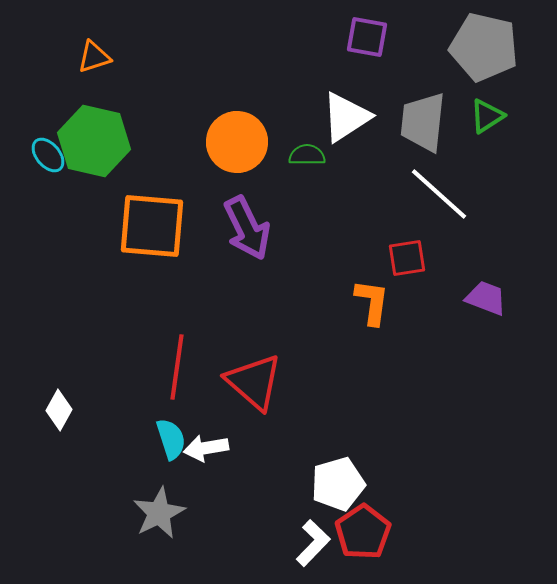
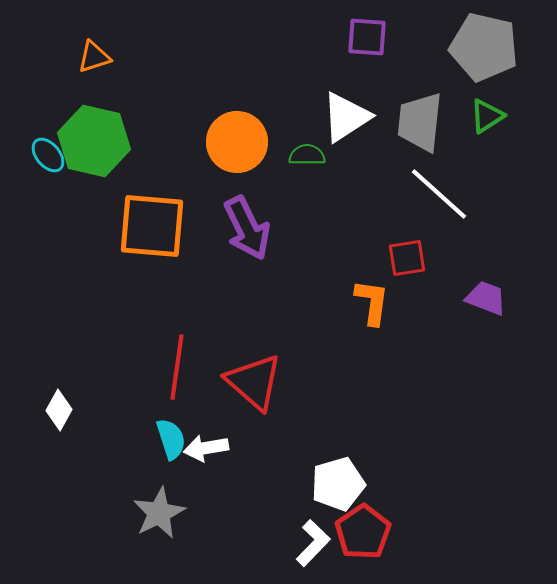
purple square: rotated 6 degrees counterclockwise
gray trapezoid: moved 3 px left
